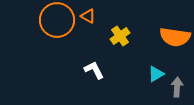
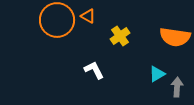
cyan triangle: moved 1 px right
